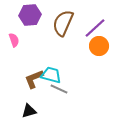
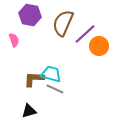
purple hexagon: rotated 15 degrees clockwise
purple line: moved 10 px left, 6 px down
cyan trapezoid: moved 1 px up
brown L-shape: rotated 25 degrees clockwise
gray line: moved 4 px left
